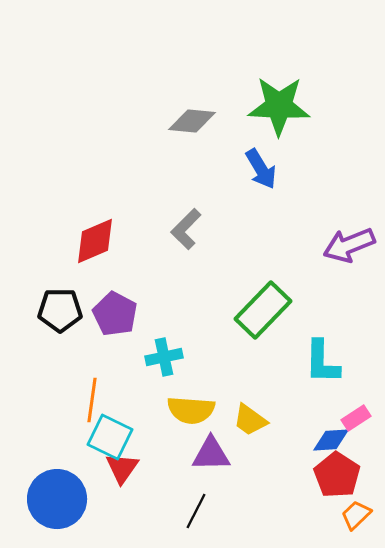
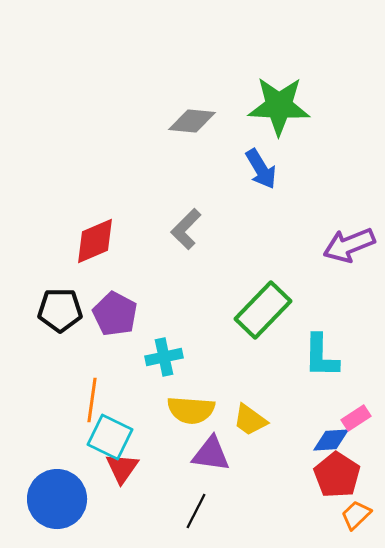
cyan L-shape: moved 1 px left, 6 px up
purple triangle: rotated 9 degrees clockwise
